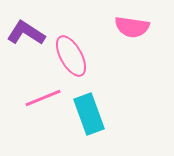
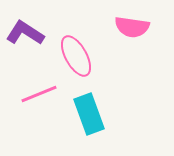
purple L-shape: moved 1 px left
pink ellipse: moved 5 px right
pink line: moved 4 px left, 4 px up
